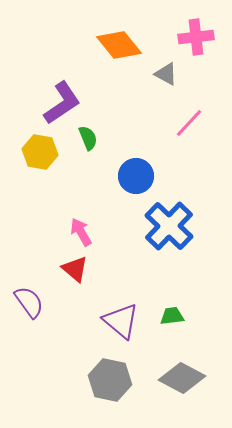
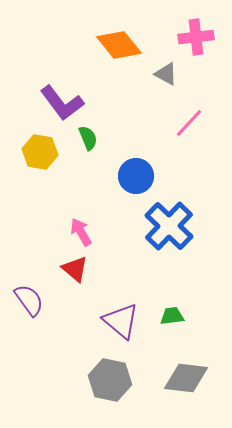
purple L-shape: rotated 87 degrees clockwise
purple semicircle: moved 2 px up
gray diamond: moved 4 px right; rotated 21 degrees counterclockwise
